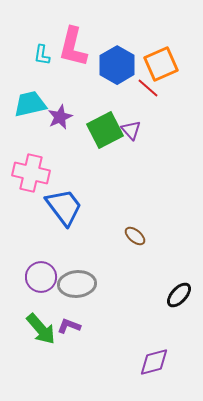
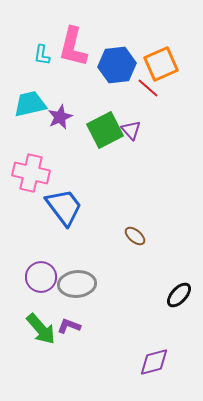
blue hexagon: rotated 24 degrees clockwise
